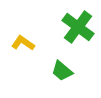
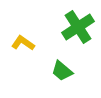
green cross: rotated 20 degrees clockwise
